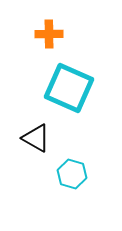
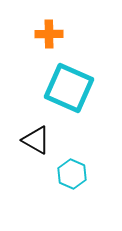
black triangle: moved 2 px down
cyan hexagon: rotated 8 degrees clockwise
